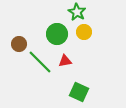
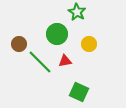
yellow circle: moved 5 px right, 12 px down
